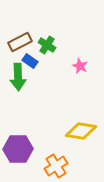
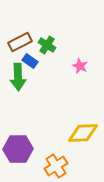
yellow diamond: moved 2 px right, 2 px down; rotated 12 degrees counterclockwise
